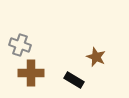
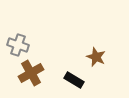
gray cross: moved 2 px left
brown cross: rotated 30 degrees counterclockwise
